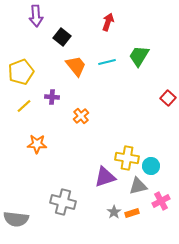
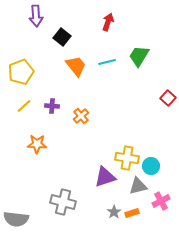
purple cross: moved 9 px down
